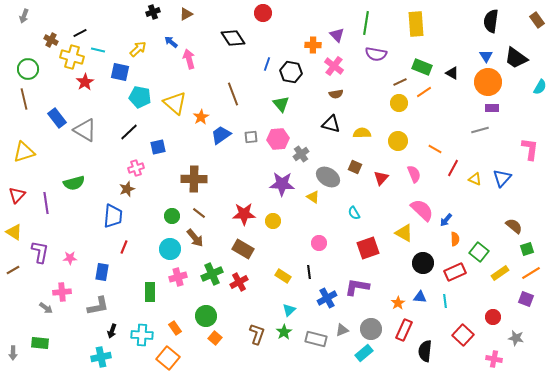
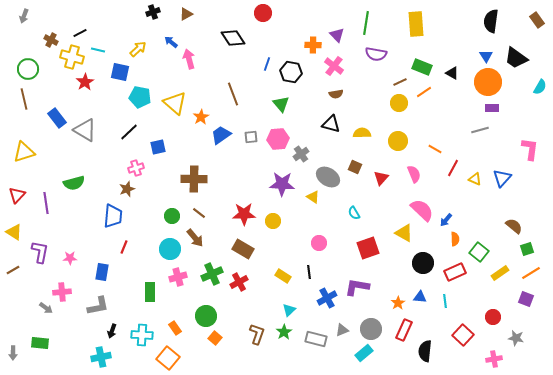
pink cross at (494, 359): rotated 21 degrees counterclockwise
